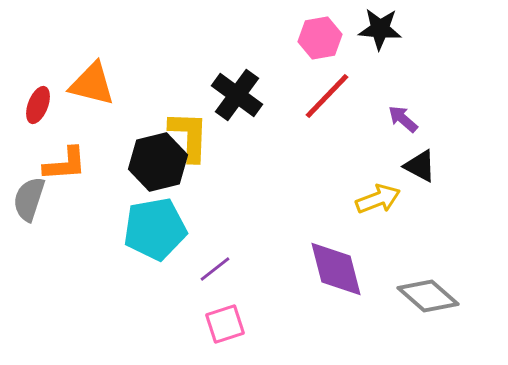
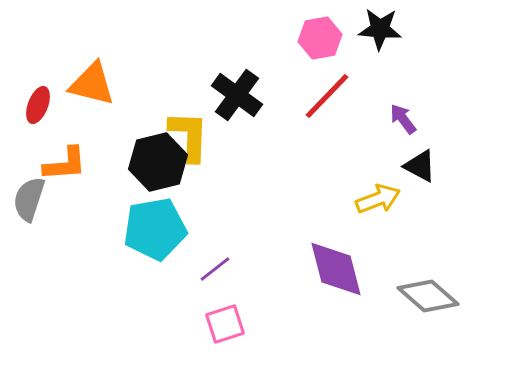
purple arrow: rotated 12 degrees clockwise
